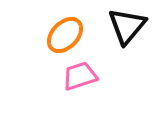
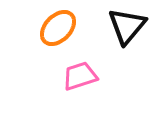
orange ellipse: moved 7 px left, 7 px up
